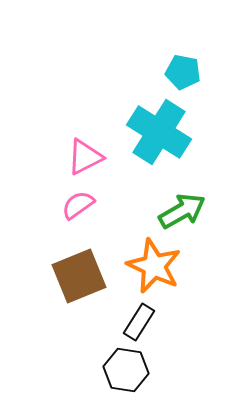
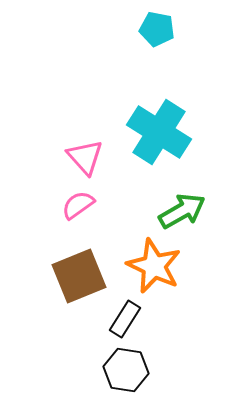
cyan pentagon: moved 26 px left, 43 px up
pink triangle: rotated 45 degrees counterclockwise
black rectangle: moved 14 px left, 3 px up
